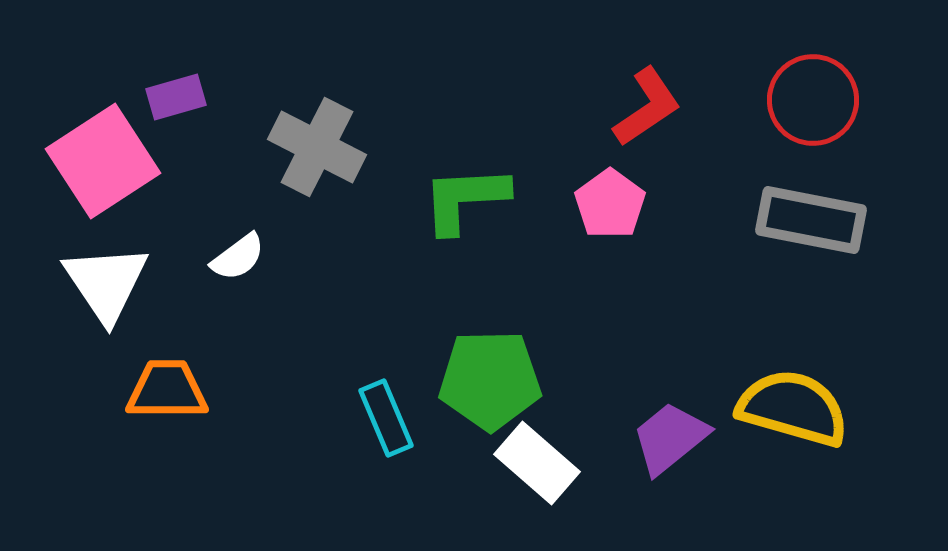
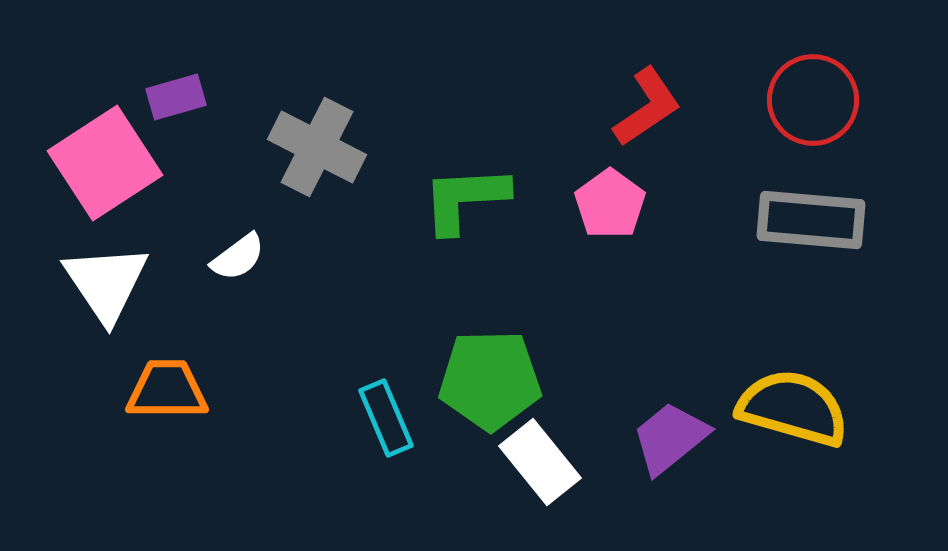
pink square: moved 2 px right, 2 px down
gray rectangle: rotated 6 degrees counterclockwise
white rectangle: moved 3 px right, 1 px up; rotated 10 degrees clockwise
